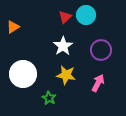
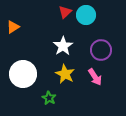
red triangle: moved 5 px up
yellow star: moved 1 px left, 1 px up; rotated 18 degrees clockwise
pink arrow: moved 3 px left, 6 px up; rotated 120 degrees clockwise
